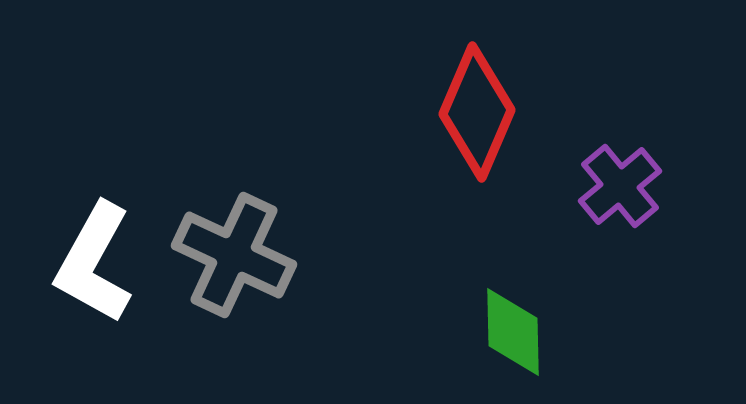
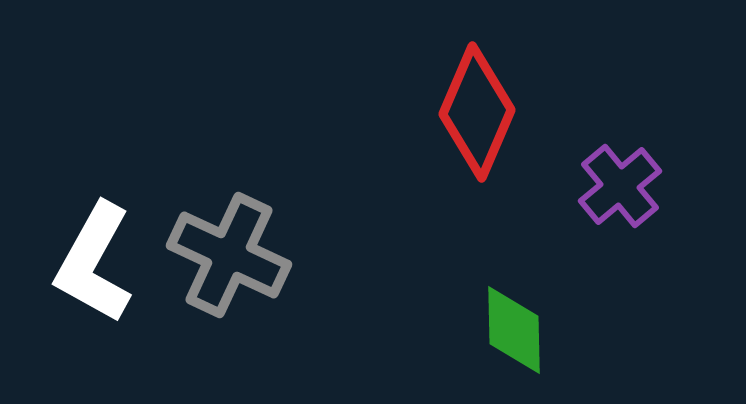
gray cross: moved 5 px left
green diamond: moved 1 px right, 2 px up
